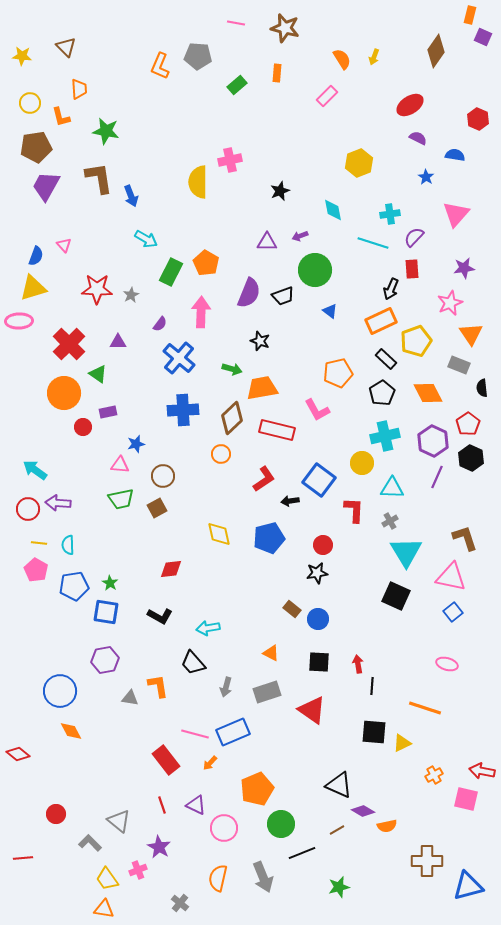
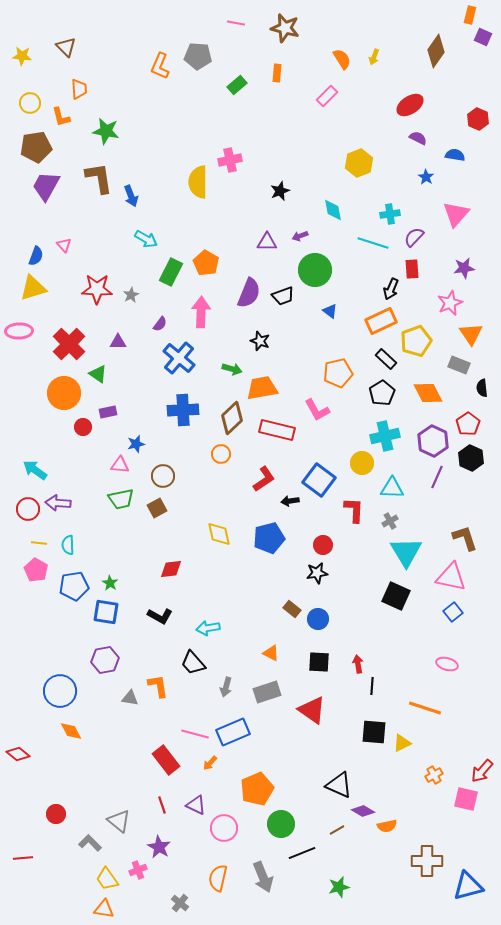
pink ellipse at (19, 321): moved 10 px down
red arrow at (482, 771): rotated 60 degrees counterclockwise
